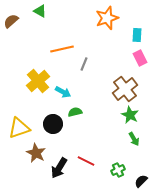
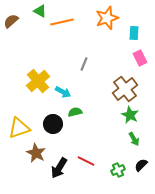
cyan rectangle: moved 3 px left, 2 px up
orange line: moved 27 px up
black semicircle: moved 16 px up
